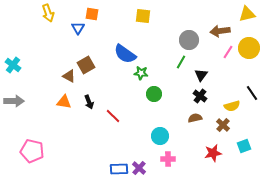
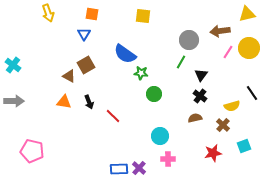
blue triangle: moved 6 px right, 6 px down
